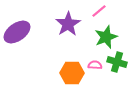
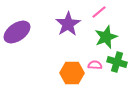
pink line: moved 1 px down
